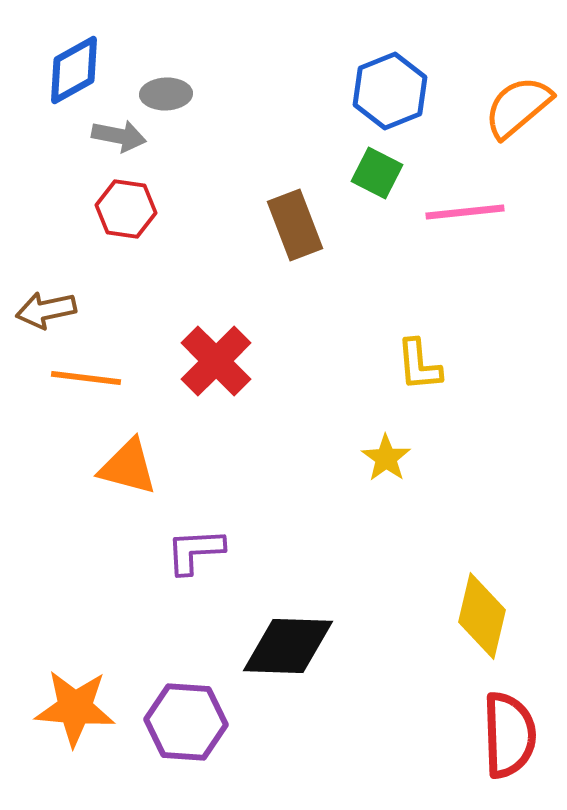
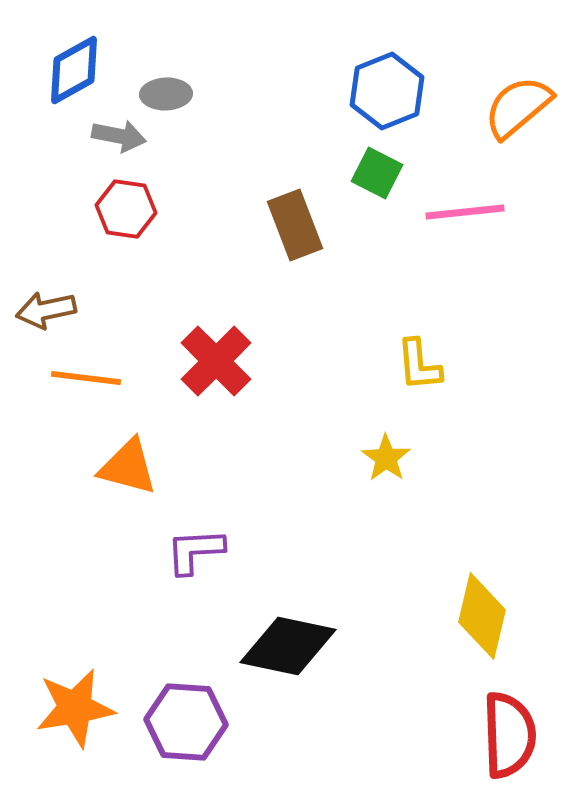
blue hexagon: moved 3 px left
black diamond: rotated 10 degrees clockwise
orange star: rotated 14 degrees counterclockwise
